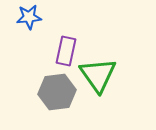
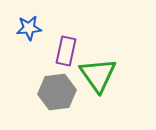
blue star: moved 11 px down
